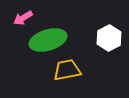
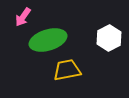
pink arrow: moved 1 px up; rotated 24 degrees counterclockwise
